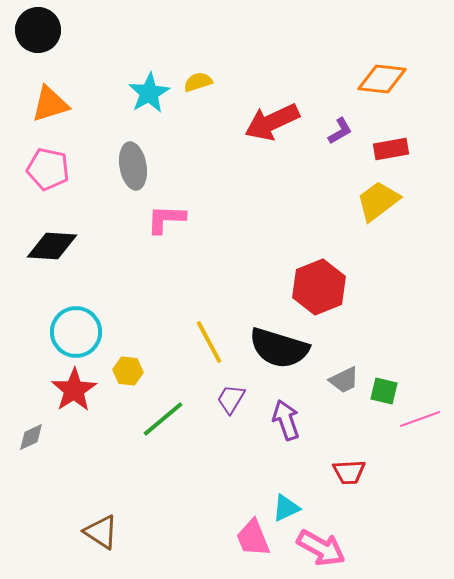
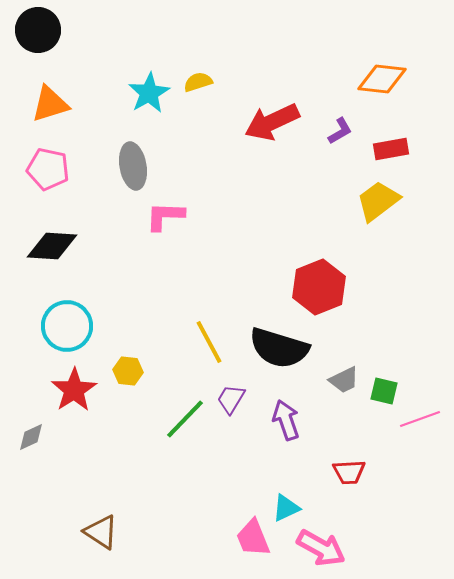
pink L-shape: moved 1 px left, 3 px up
cyan circle: moved 9 px left, 6 px up
green line: moved 22 px right; rotated 6 degrees counterclockwise
